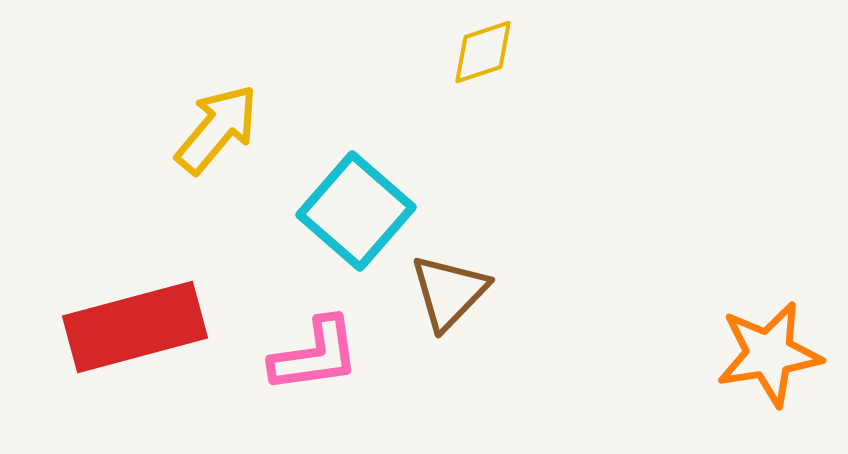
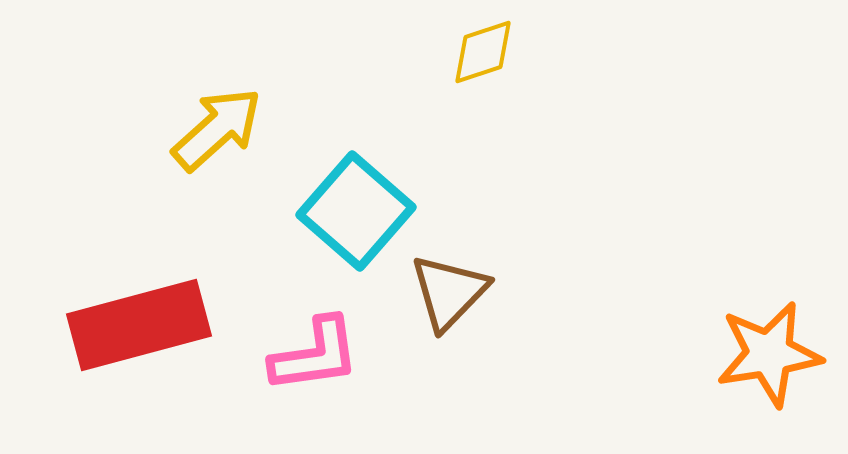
yellow arrow: rotated 8 degrees clockwise
red rectangle: moved 4 px right, 2 px up
